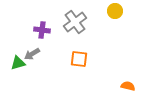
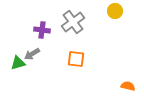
gray cross: moved 2 px left
orange square: moved 3 px left
